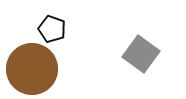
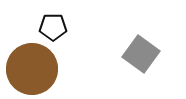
black pentagon: moved 1 px right, 2 px up; rotated 20 degrees counterclockwise
